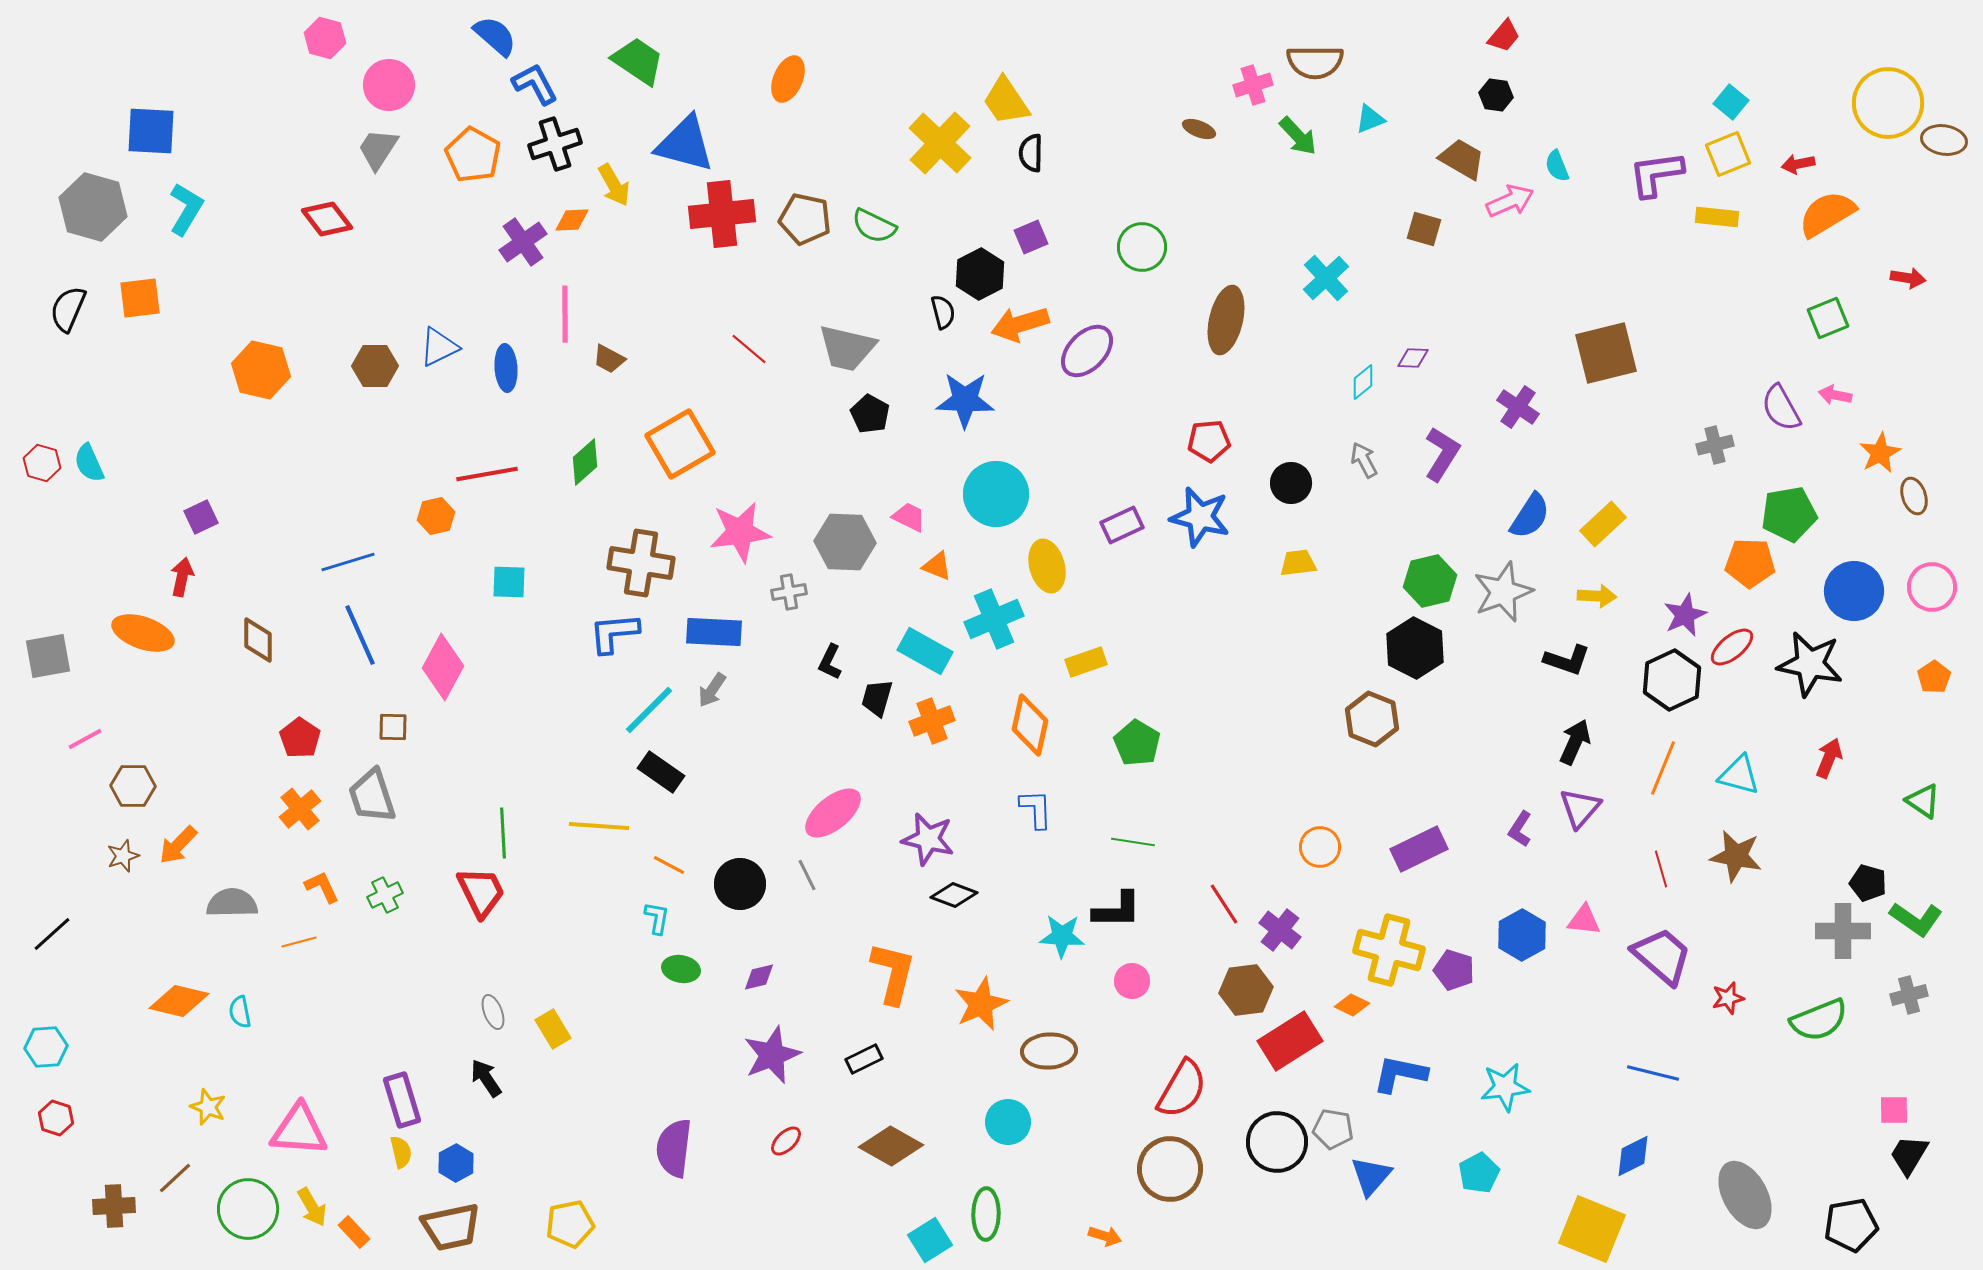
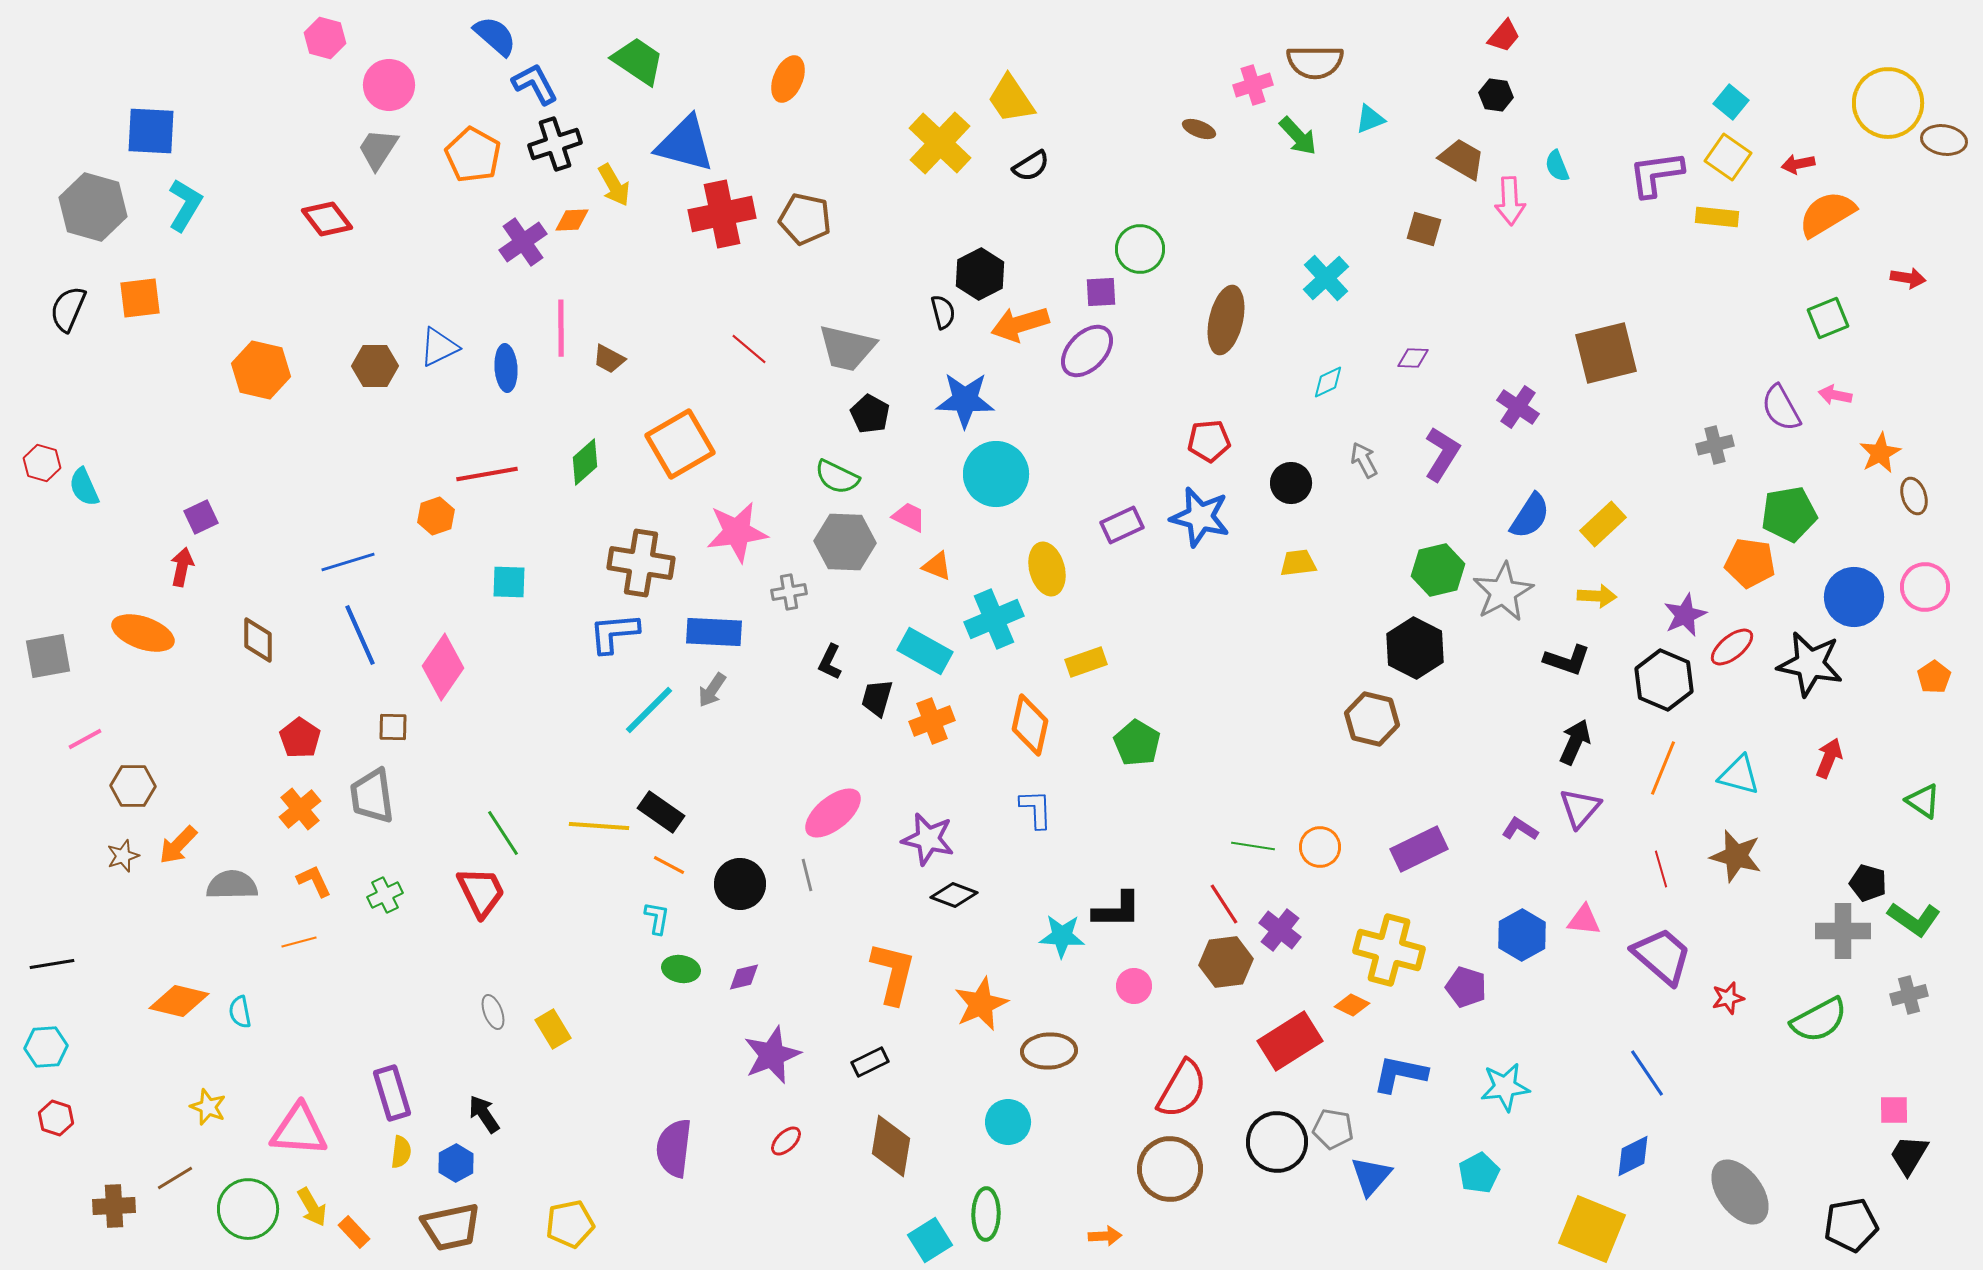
yellow trapezoid at (1006, 101): moved 5 px right, 2 px up
black semicircle at (1031, 153): moved 13 px down; rotated 123 degrees counterclockwise
yellow square at (1728, 154): moved 3 px down; rotated 33 degrees counterclockwise
pink arrow at (1510, 201): rotated 111 degrees clockwise
cyan L-shape at (186, 209): moved 1 px left, 4 px up
red cross at (722, 214): rotated 6 degrees counterclockwise
green semicircle at (874, 226): moved 37 px left, 251 px down
purple square at (1031, 237): moved 70 px right, 55 px down; rotated 20 degrees clockwise
green circle at (1142, 247): moved 2 px left, 2 px down
pink line at (565, 314): moved 4 px left, 14 px down
cyan diamond at (1363, 382): moved 35 px left; rotated 15 degrees clockwise
cyan semicircle at (89, 463): moved 5 px left, 24 px down
cyan circle at (996, 494): moved 20 px up
orange hexagon at (436, 516): rotated 6 degrees counterclockwise
pink star at (740, 532): moved 3 px left
orange pentagon at (1750, 563): rotated 6 degrees clockwise
yellow ellipse at (1047, 566): moved 3 px down
red arrow at (182, 577): moved 10 px up
green hexagon at (1430, 581): moved 8 px right, 11 px up
pink circle at (1932, 587): moved 7 px left
blue circle at (1854, 591): moved 6 px down
gray star at (1503, 592): rotated 8 degrees counterclockwise
pink diamond at (443, 667): rotated 6 degrees clockwise
black hexagon at (1672, 680): moved 8 px left; rotated 12 degrees counterclockwise
brown hexagon at (1372, 719): rotated 8 degrees counterclockwise
black rectangle at (661, 772): moved 40 px down
gray trapezoid at (372, 796): rotated 10 degrees clockwise
purple L-shape at (1520, 829): rotated 90 degrees clockwise
green line at (503, 833): rotated 30 degrees counterclockwise
green line at (1133, 842): moved 120 px right, 4 px down
brown star at (1736, 856): rotated 4 degrees clockwise
gray line at (807, 875): rotated 12 degrees clockwise
orange L-shape at (322, 887): moved 8 px left, 6 px up
gray semicircle at (232, 903): moved 18 px up
green L-shape at (1916, 919): moved 2 px left
black line at (52, 934): moved 30 px down; rotated 33 degrees clockwise
purple pentagon at (1454, 970): moved 12 px right, 17 px down
purple diamond at (759, 977): moved 15 px left
pink circle at (1132, 981): moved 2 px right, 5 px down
brown hexagon at (1246, 990): moved 20 px left, 28 px up
green semicircle at (1819, 1020): rotated 6 degrees counterclockwise
black rectangle at (864, 1059): moved 6 px right, 3 px down
blue line at (1653, 1073): moved 6 px left; rotated 42 degrees clockwise
black arrow at (486, 1078): moved 2 px left, 36 px down
purple rectangle at (402, 1100): moved 10 px left, 7 px up
brown diamond at (891, 1146): rotated 70 degrees clockwise
yellow semicircle at (401, 1152): rotated 20 degrees clockwise
brown line at (175, 1178): rotated 12 degrees clockwise
gray ellipse at (1745, 1195): moved 5 px left, 3 px up; rotated 8 degrees counterclockwise
orange arrow at (1105, 1236): rotated 20 degrees counterclockwise
